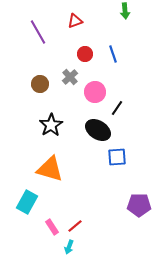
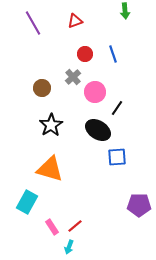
purple line: moved 5 px left, 9 px up
gray cross: moved 3 px right
brown circle: moved 2 px right, 4 px down
